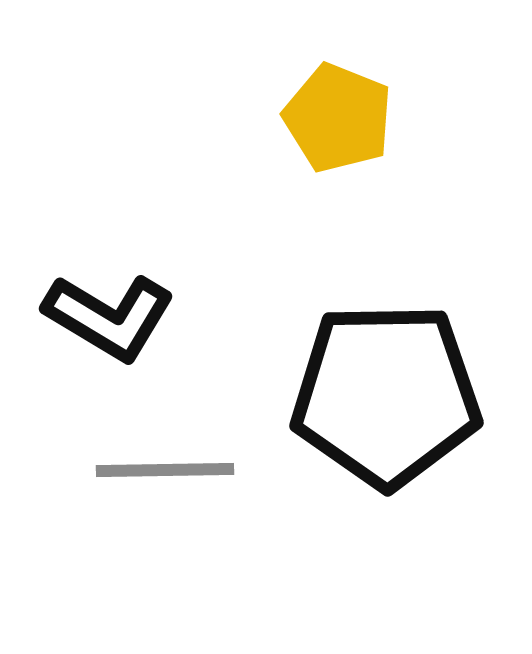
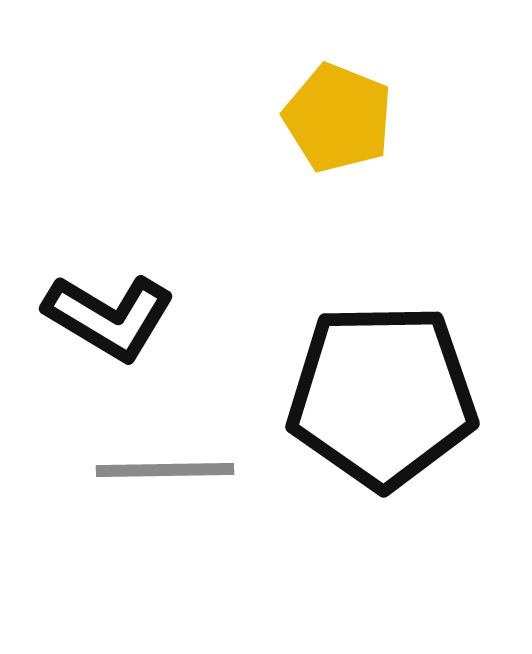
black pentagon: moved 4 px left, 1 px down
